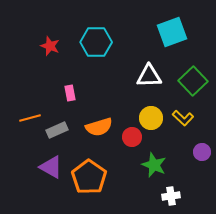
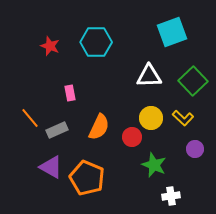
orange line: rotated 65 degrees clockwise
orange semicircle: rotated 48 degrees counterclockwise
purple circle: moved 7 px left, 3 px up
orange pentagon: moved 2 px left, 1 px down; rotated 12 degrees counterclockwise
